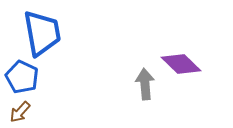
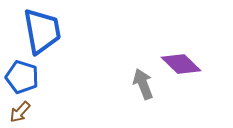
blue trapezoid: moved 2 px up
blue pentagon: rotated 8 degrees counterclockwise
gray arrow: moved 2 px left; rotated 16 degrees counterclockwise
